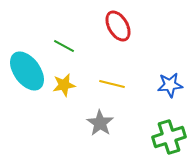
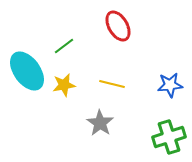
green line: rotated 65 degrees counterclockwise
